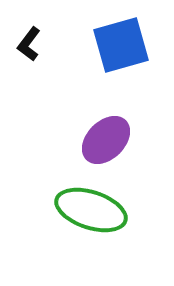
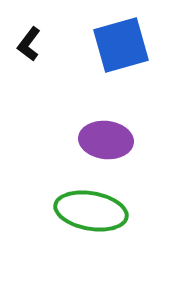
purple ellipse: rotated 51 degrees clockwise
green ellipse: moved 1 px down; rotated 8 degrees counterclockwise
